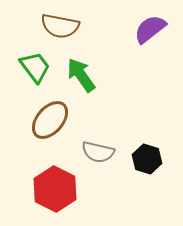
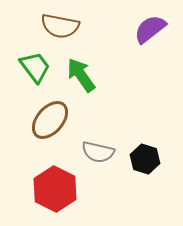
black hexagon: moved 2 px left
